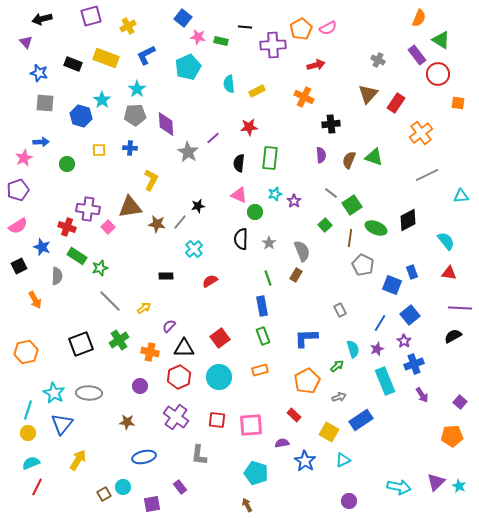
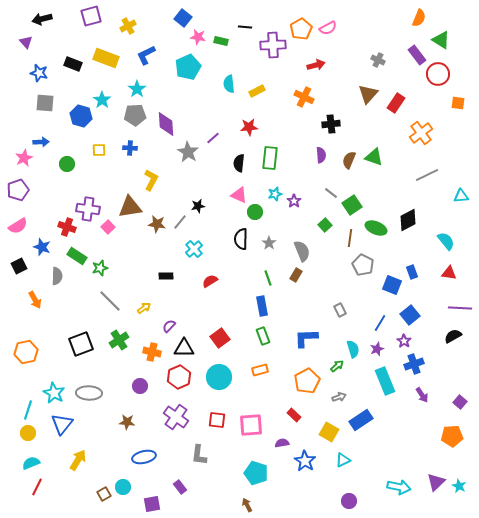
orange cross at (150, 352): moved 2 px right
